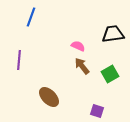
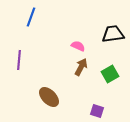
brown arrow: moved 1 px left, 1 px down; rotated 66 degrees clockwise
